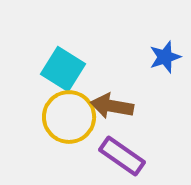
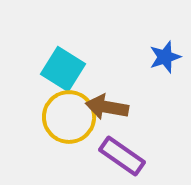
brown arrow: moved 5 px left, 1 px down
